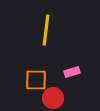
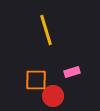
yellow line: rotated 24 degrees counterclockwise
red circle: moved 2 px up
